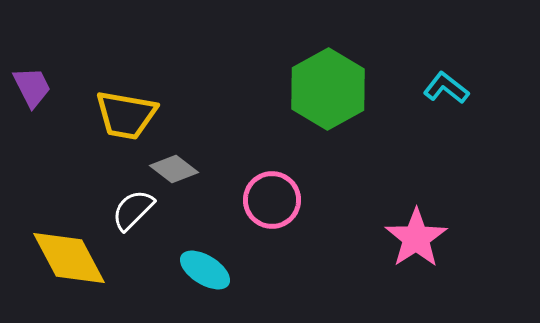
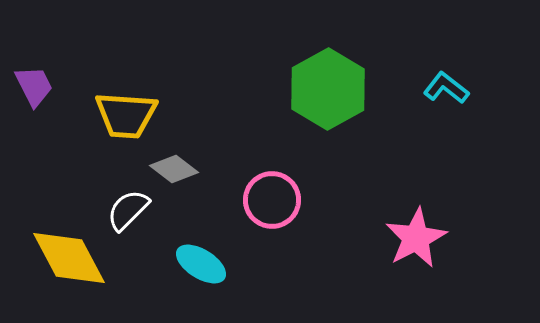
purple trapezoid: moved 2 px right, 1 px up
yellow trapezoid: rotated 6 degrees counterclockwise
white semicircle: moved 5 px left
pink star: rotated 6 degrees clockwise
cyan ellipse: moved 4 px left, 6 px up
